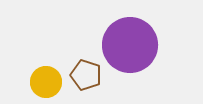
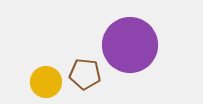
brown pentagon: moved 1 px left, 1 px up; rotated 12 degrees counterclockwise
